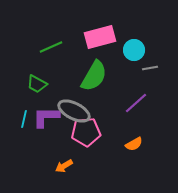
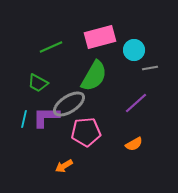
green trapezoid: moved 1 px right, 1 px up
gray ellipse: moved 5 px left, 7 px up; rotated 60 degrees counterclockwise
